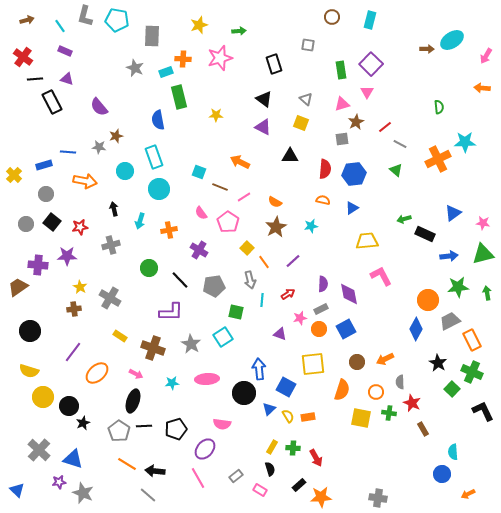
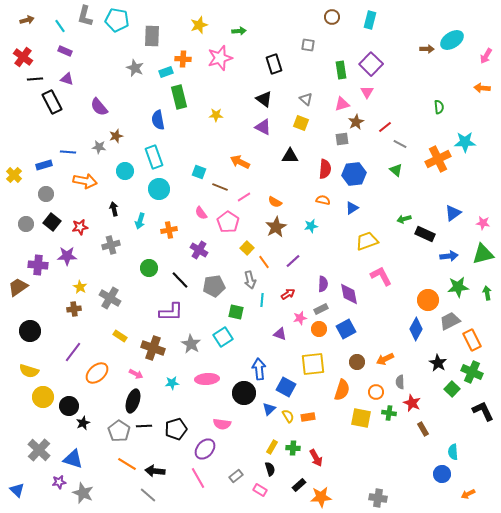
yellow trapezoid at (367, 241): rotated 15 degrees counterclockwise
